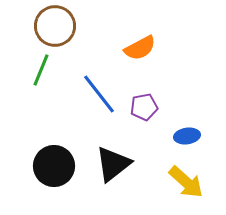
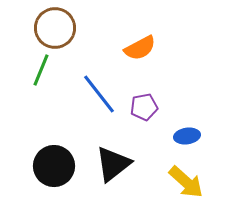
brown circle: moved 2 px down
